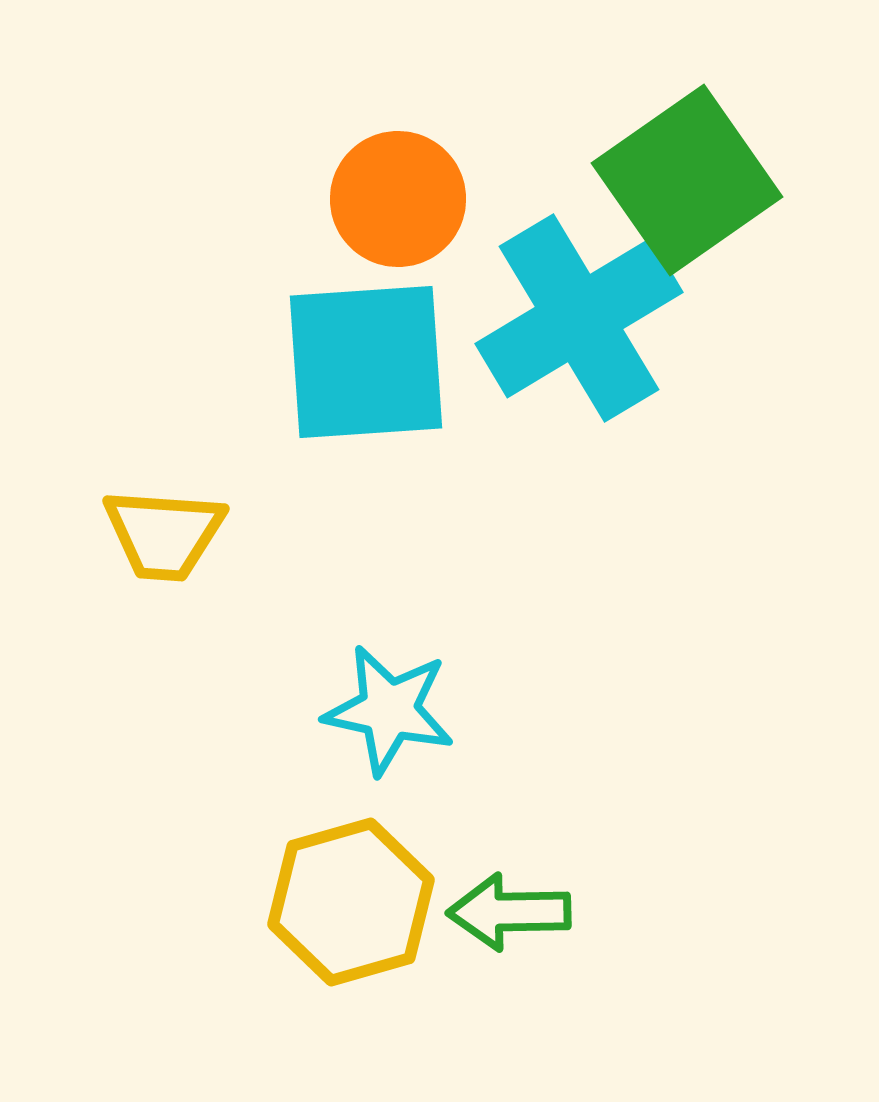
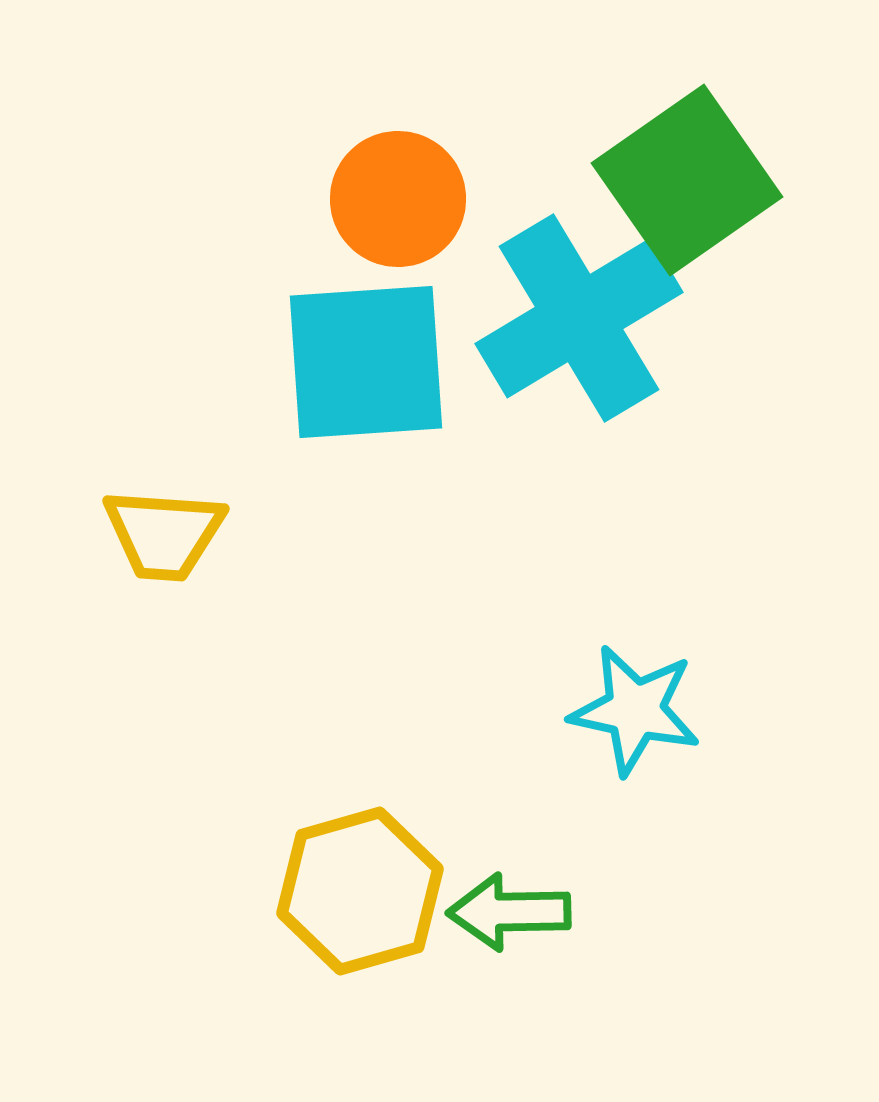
cyan star: moved 246 px right
yellow hexagon: moved 9 px right, 11 px up
